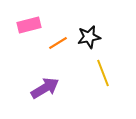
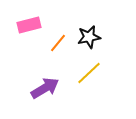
orange line: rotated 18 degrees counterclockwise
yellow line: moved 14 px left; rotated 68 degrees clockwise
